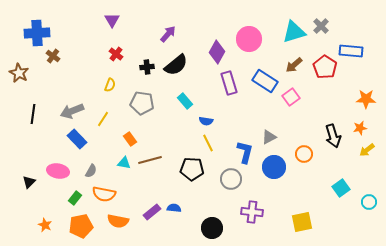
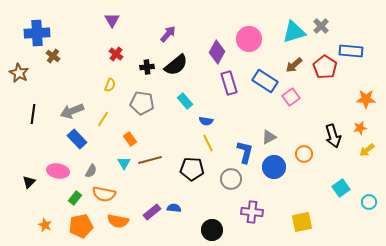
cyan triangle at (124, 163): rotated 48 degrees clockwise
black circle at (212, 228): moved 2 px down
